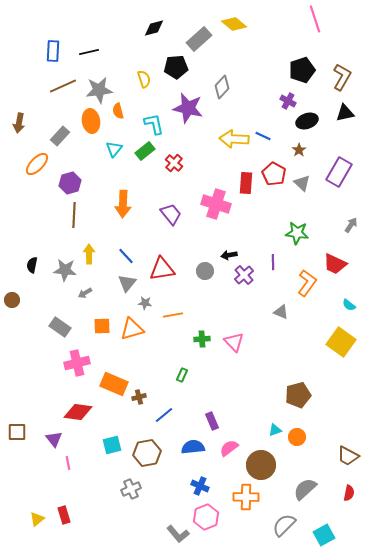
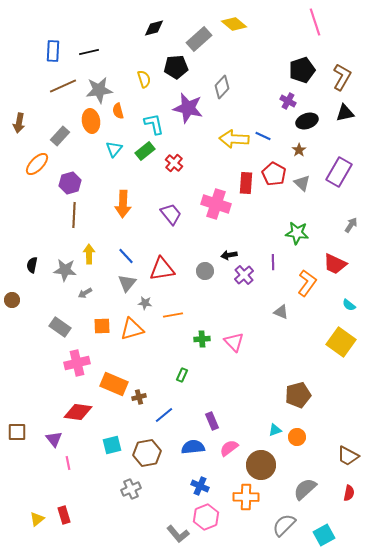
pink line at (315, 19): moved 3 px down
